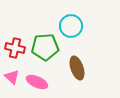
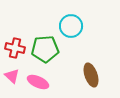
green pentagon: moved 2 px down
brown ellipse: moved 14 px right, 7 px down
pink triangle: moved 1 px up
pink ellipse: moved 1 px right
